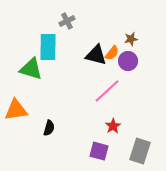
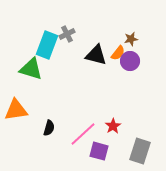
gray cross: moved 13 px down
cyan rectangle: moved 1 px left, 2 px up; rotated 20 degrees clockwise
orange semicircle: moved 6 px right
purple circle: moved 2 px right
pink line: moved 24 px left, 43 px down
